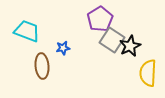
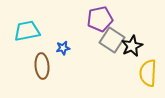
purple pentagon: rotated 20 degrees clockwise
cyan trapezoid: rotated 32 degrees counterclockwise
black star: moved 2 px right
